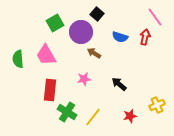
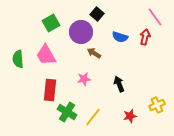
green square: moved 4 px left
black arrow: rotated 28 degrees clockwise
